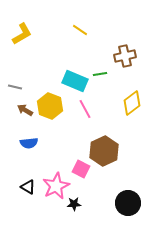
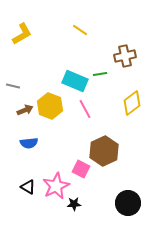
gray line: moved 2 px left, 1 px up
brown arrow: rotated 126 degrees clockwise
